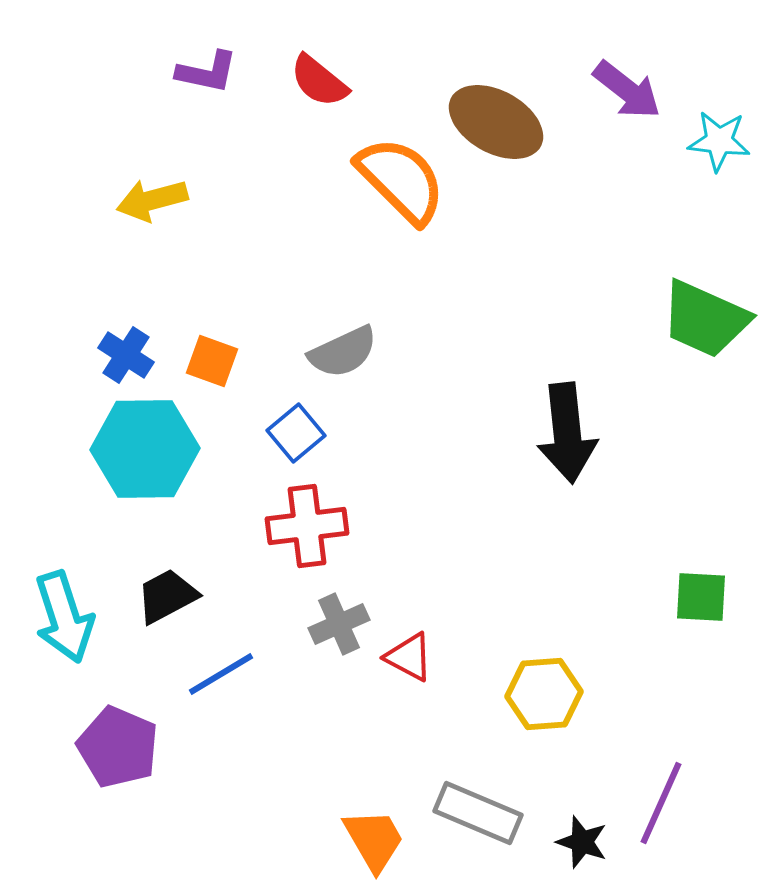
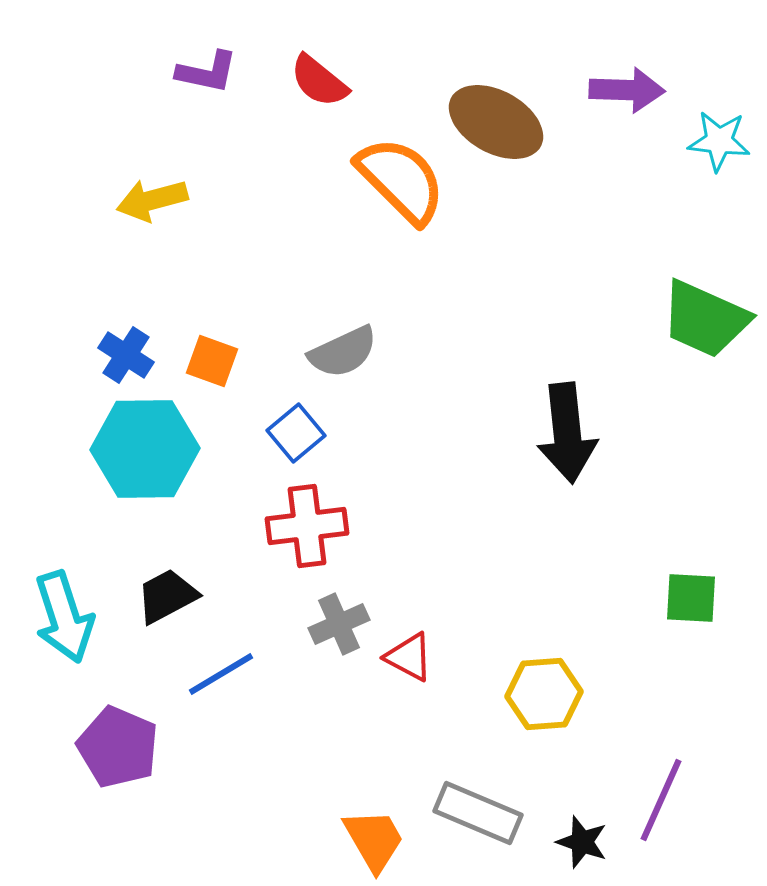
purple arrow: rotated 36 degrees counterclockwise
green square: moved 10 px left, 1 px down
purple line: moved 3 px up
